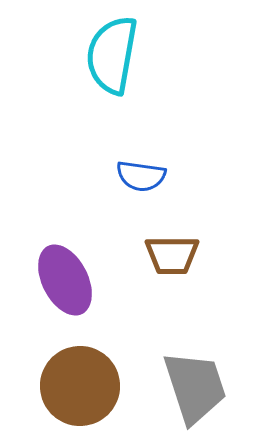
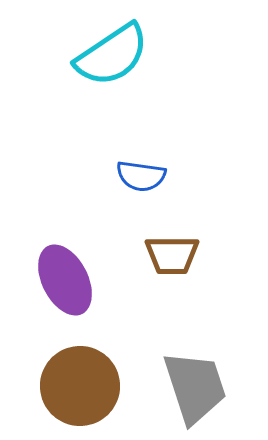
cyan semicircle: rotated 134 degrees counterclockwise
